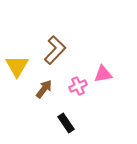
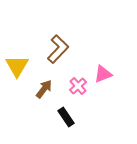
brown L-shape: moved 3 px right, 1 px up
pink triangle: rotated 12 degrees counterclockwise
pink cross: rotated 18 degrees counterclockwise
black rectangle: moved 6 px up
